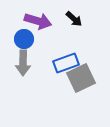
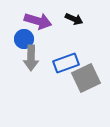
black arrow: rotated 18 degrees counterclockwise
gray arrow: moved 8 px right, 5 px up
gray square: moved 5 px right
